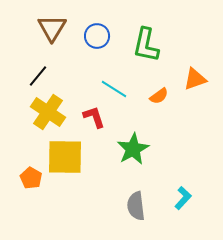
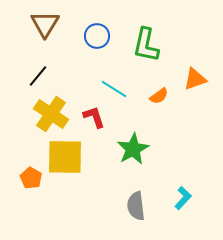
brown triangle: moved 7 px left, 4 px up
yellow cross: moved 3 px right, 2 px down
